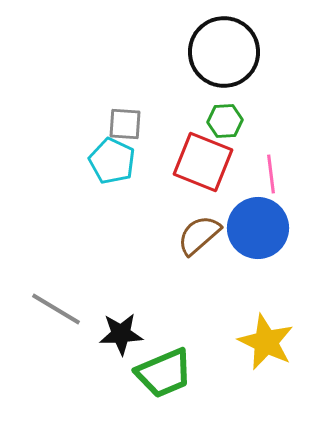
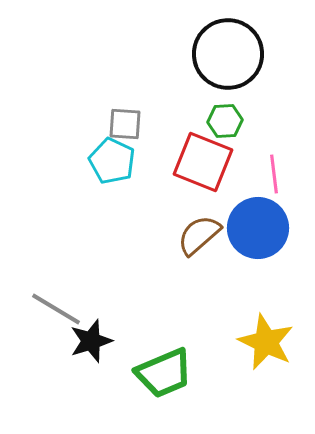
black circle: moved 4 px right, 2 px down
pink line: moved 3 px right
black star: moved 30 px left, 7 px down; rotated 15 degrees counterclockwise
